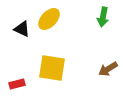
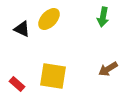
yellow square: moved 1 px right, 8 px down
red rectangle: rotated 56 degrees clockwise
